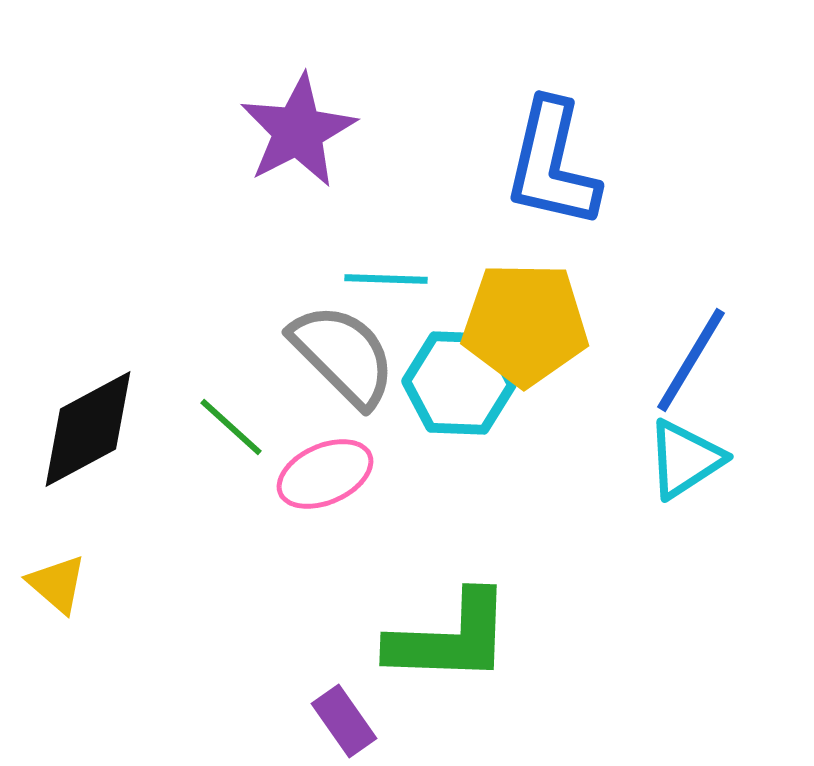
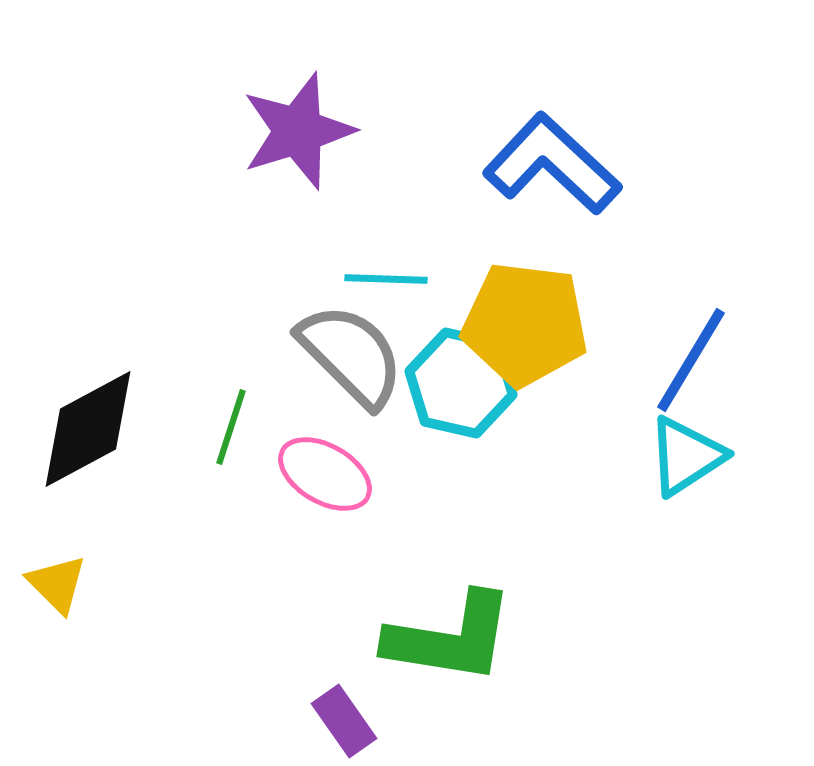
purple star: rotated 10 degrees clockwise
blue L-shape: rotated 120 degrees clockwise
yellow pentagon: rotated 6 degrees clockwise
gray semicircle: moved 8 px right
cyan hexagon: moved 2 px right; rotated 11 degrees clockwise
green line: rotated 66 degrees clockwise
cyan triangle: moved 1 px right, 3 px up
pink ellipse: rotated 54 degrees clockwise
yellow triangle: rotated 4 degrees clockwise
green L-shape: rotated 7 degrees clockwise
